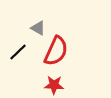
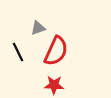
gray triangle: rotated 49 degrees counterclockwise
black line: rotated 72 degrees counterclockwise
